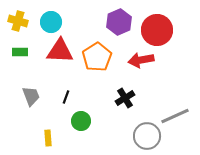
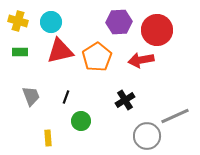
purple hexagon: rotated 20 degrees clockwise
red triangle: rotated 16 degrees counterclockwise
black cross: moved 2 px down
